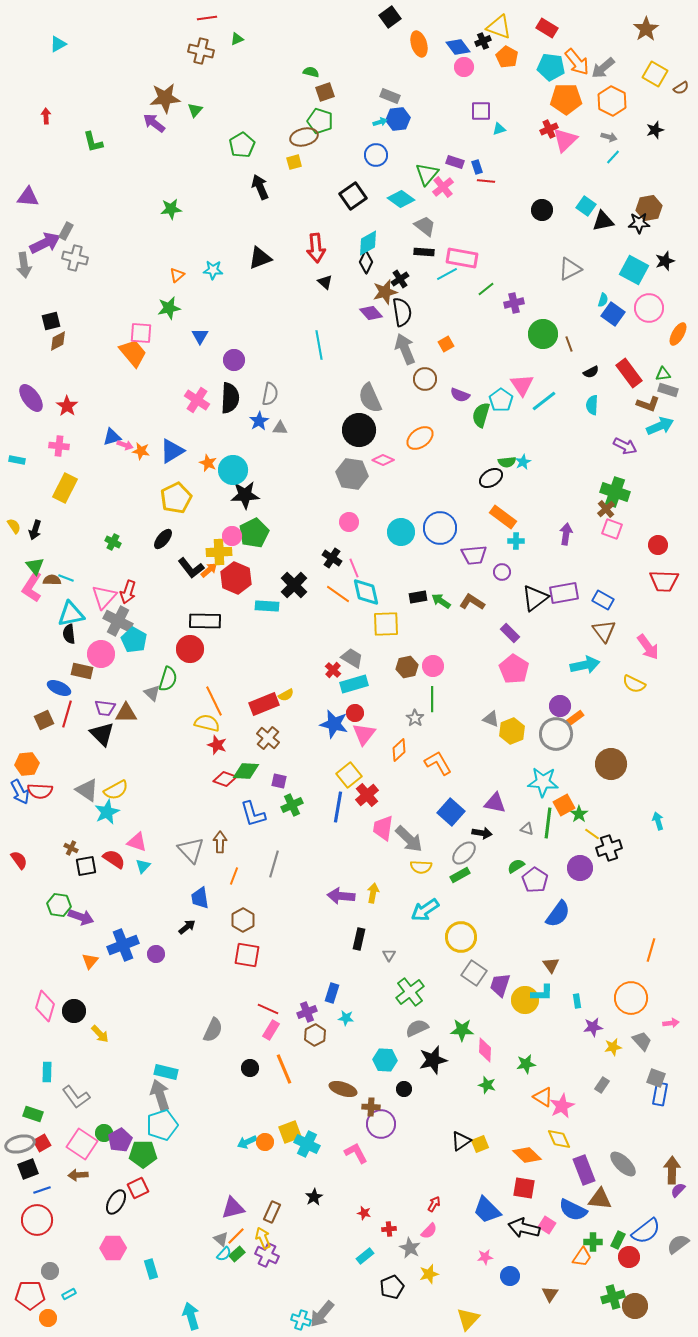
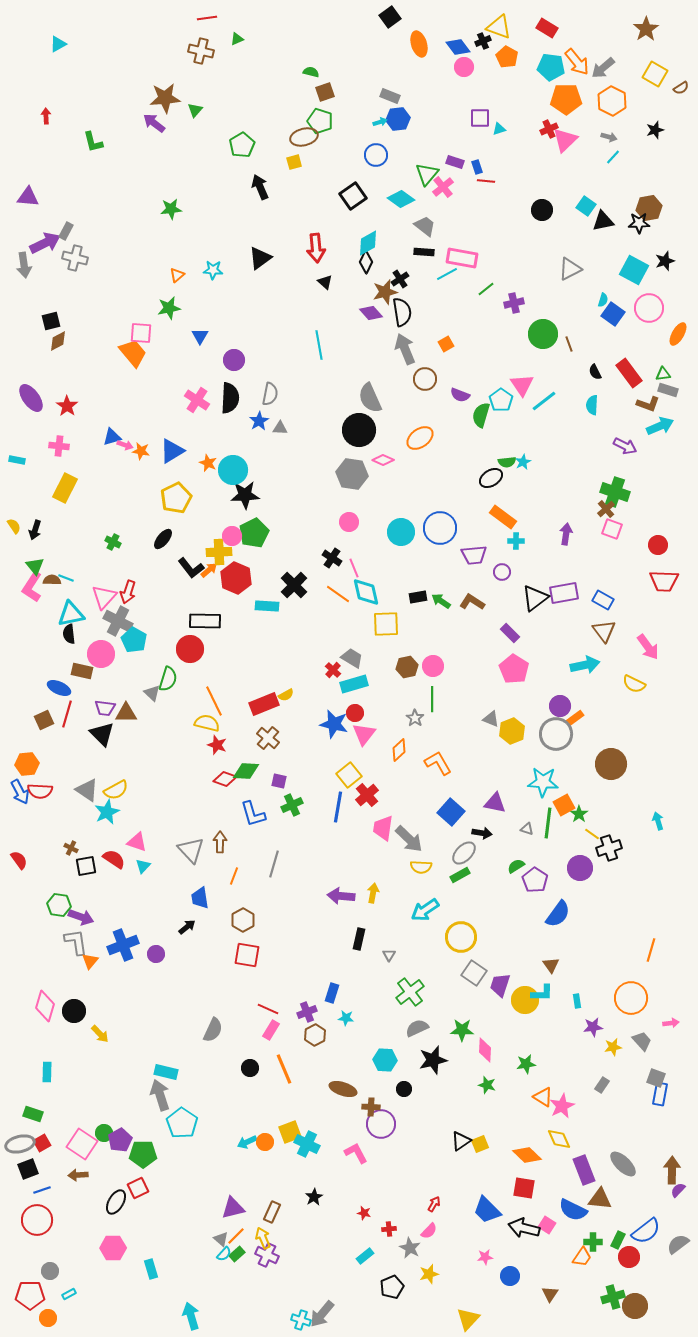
purple square at (481, 111): moved 1 px left, 7 px down
black triangle at (260, 258): rotated 15 degrees counterclockwise
black semicircle at (591, 372): moved 4 px right; rotated 91 degrees clockwise
gray L-shape at (76, 1097): moved 155 px up; rotated 152 degrees counterclockwise
cyan pentagon at (162, 1125): moved 20 px right, 2 px up; rotated 20 degrees counterclockwise
